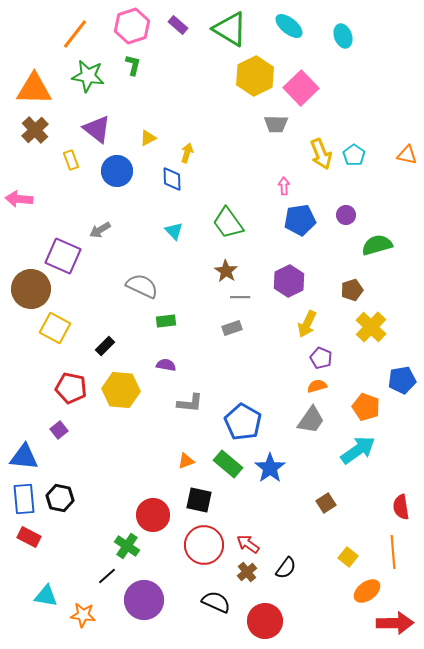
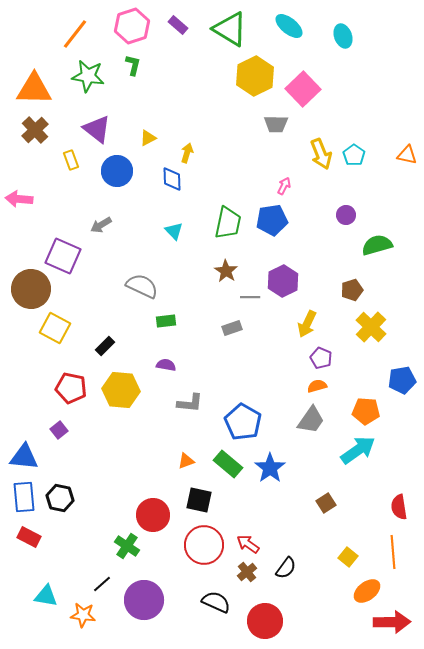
pink square at (301, 88): moved 2 px right, 1 px down
pink arrow at (284, 186): rotated 30 degrees clockwise
blue pentagon at (300, 220): moved 28 px left
green trapezoid at (228, 223): rotated 132 degrees counterclockwise
gray arrow at (100, 230): moved 1 px right, 5 px up
purple hexagon at (289, 281): moved 6 px left
gray line at (240, 297): moved 10 px right
orange pentagon at (366, 407): moved 4 px down; rotated 16 degrees counterclockwise
blue rectangle at (24, 499): moved 2 px up
red semicircle at (401, 507): moved 2 px left
black line at (107, 576): moved 5 px left, 8 px down
red arrow at (395, 623): moved 3 px left, 1 px up
